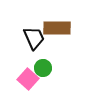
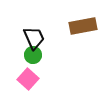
brown rectangle: moved 26 px right, 2 px up; rotated 12 degrees counterclockwise
green circle: moved 10 px left, 13 px up
